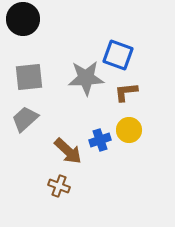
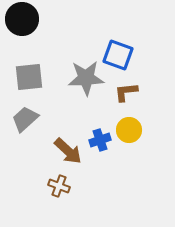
black circle: moved 1 px left
